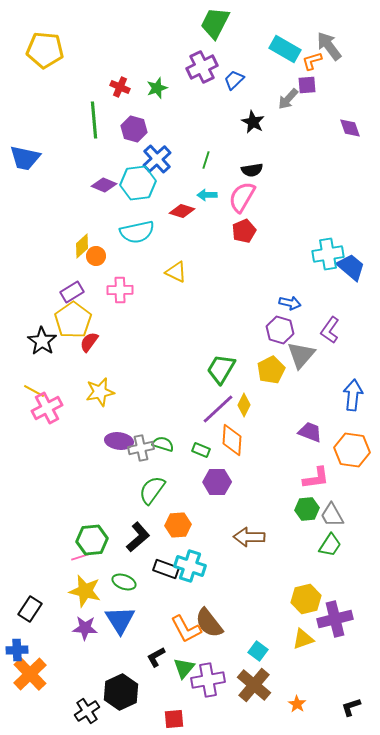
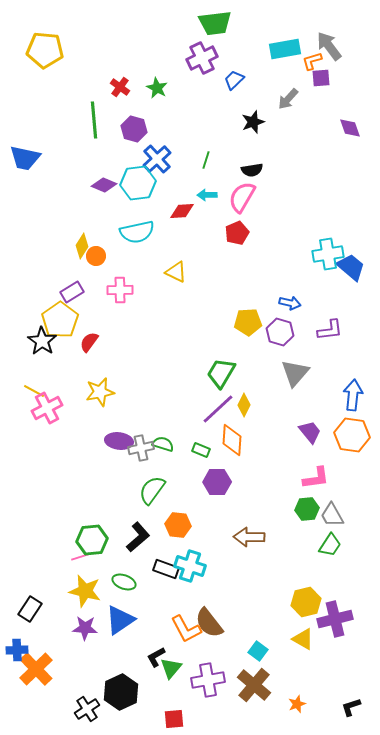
green trapezoid at (215, 23): rotated 124 degrees counterclockwise
cyan rectangle at (285, 49): rotated 40 degrees counterclockwise
purple cross at (202, 67): moved 9 px up
purple square at (307, 85): moved 14 px right, 7 px up
red cross at (120, 87): rotated 12 degrees clockwise
green star at (157, 88): rotated 25 degrees counterclockwise
black star at (253, 122): rotated 25 degrees clockwise
red diamond at (182, 211): rotated 20 degrees counterclockwise
red pentagon at (244, 231): moved 7 px left, 2 px down
yellow diamond at (82, 246): rotated 15 degrees counterclockwise
yellow pentagon at (73, 320): moved 13 px left
purple hexagon at (280, 330): moved 2 px down
purple L-shape at (330, 330): rotated 132 degrees counterclockwise
gray triangle at (301, 355): moved 6 px left, 18 px down
green trapezoid at (221, 369): moved 4 px down
yellow pentagon at (271, 370): moved 23 px left, 48 px up; rotated 24 degrees clockwise
purple trapezoid at (310, 432): rotated 30 degrees clockwise
orange hexagon at (352, 450): moved 15 px up
orange hexagon at (178, 525): rotated 10 degrees clockwise
yellow hexagon at (306, 599): moved 3 px down
blue triangle at (120, 620): rotated 28 degrees clockwise
yellow triangle at (303, 639): rotated 50 degrees clockwise
green triangle at (184, 668): moved 13 px left
orange cross at (30, 674): moved 6 px right, 5 px up
orange star at (297, 704): rotated 18 degrees clockwise
black cross at (87, 711): moved 2 px up
